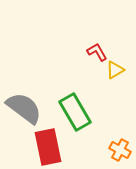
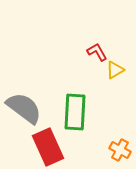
green rectangle: rotated 33 degrees clockwise
red rectangle: rotated 12 degrees counterclockwise
